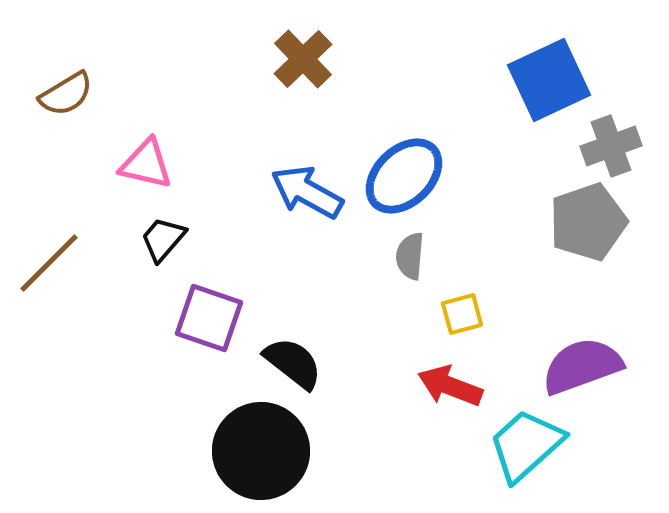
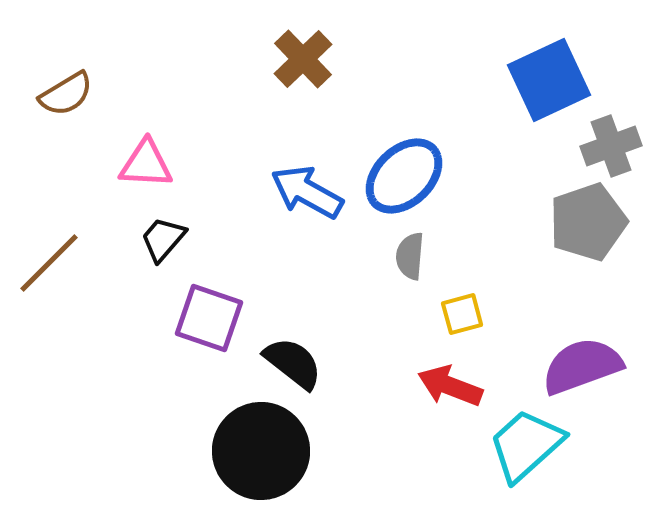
pink triangle: rotated 10 degrees counterclockwise
